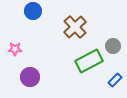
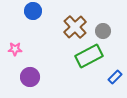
gray circle: moved 10 px left, 15 px up
green rectangle: moved 5 px up
blue rectangle: moved 3 px up
